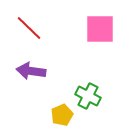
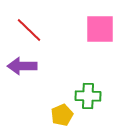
red line: moved 2 px down
purple arrow: moved 9 px left, 5 px up; rotated 8 degrees counterclockwise
green cross: rotated 25 degrees counterclockwise
